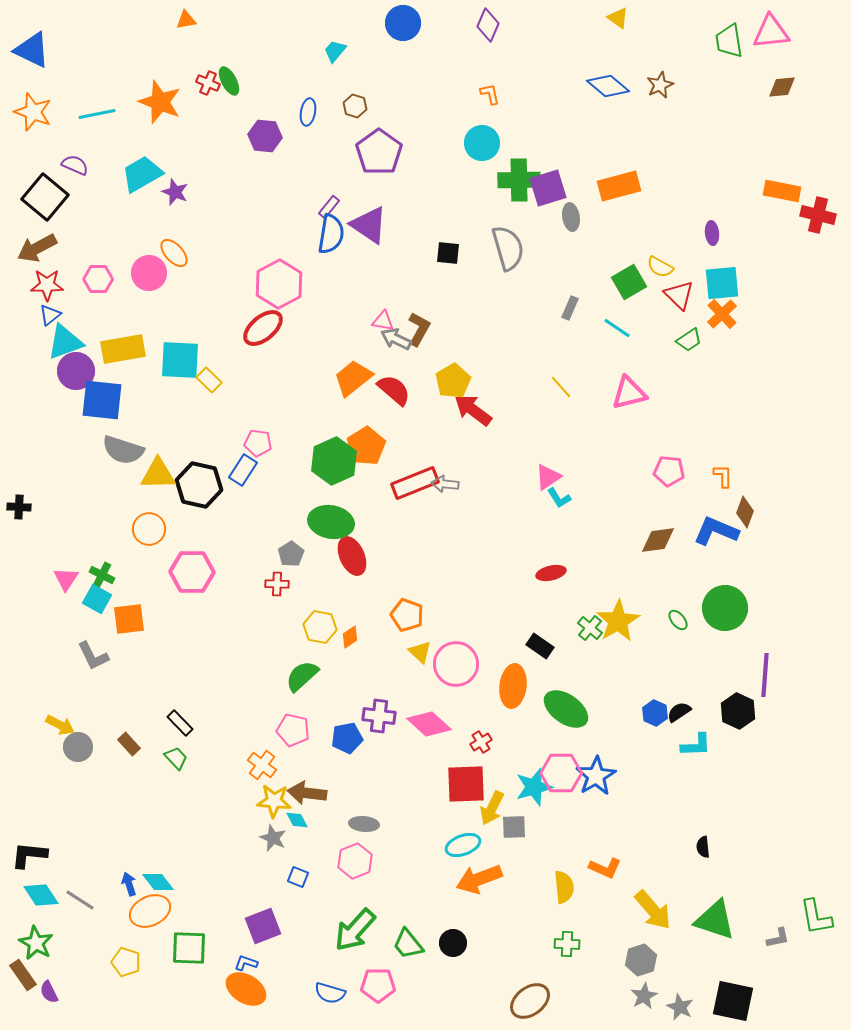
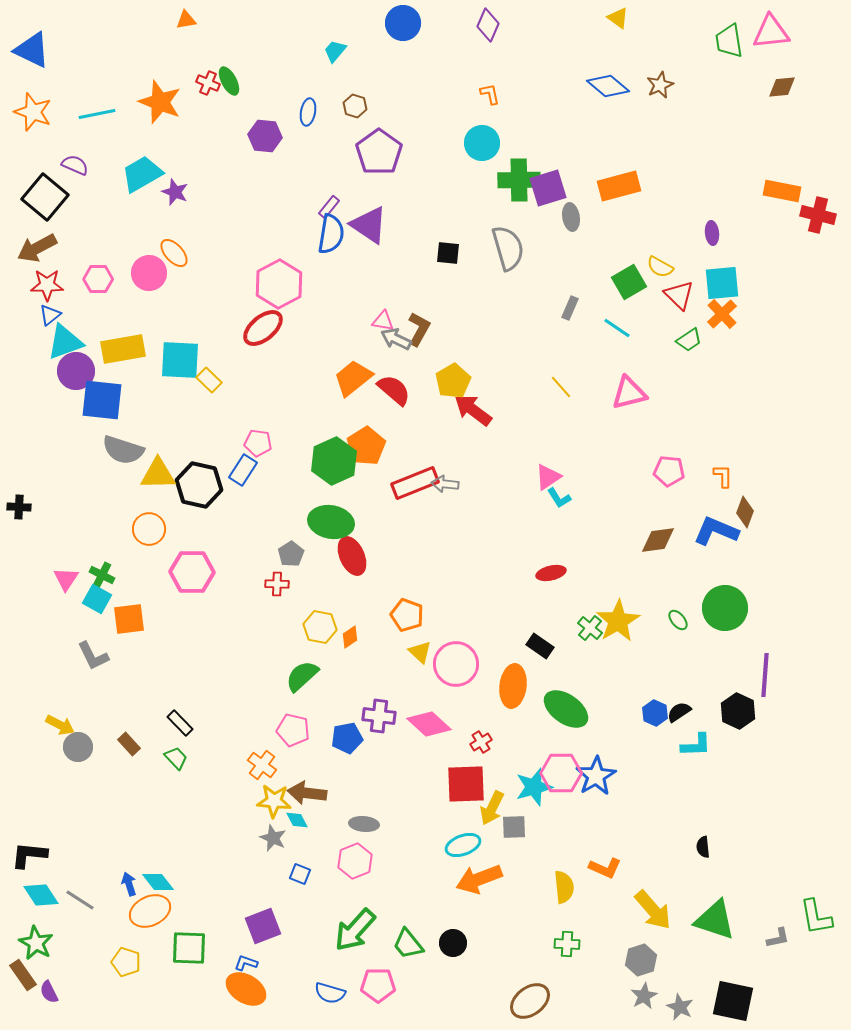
blue square at (298, 877): moved 2 px right, 3 px up
